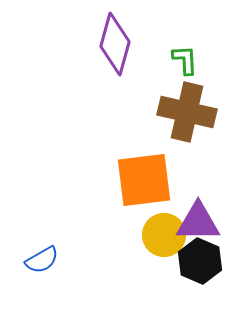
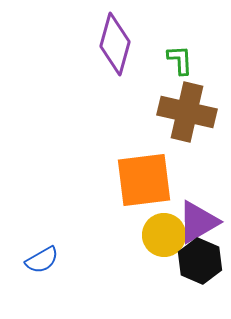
green L-shape: moved 5 px left
purple triangle: rotated 30 degrees counterclockwise
